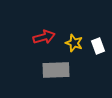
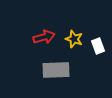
yellow star: moved 4 px up
